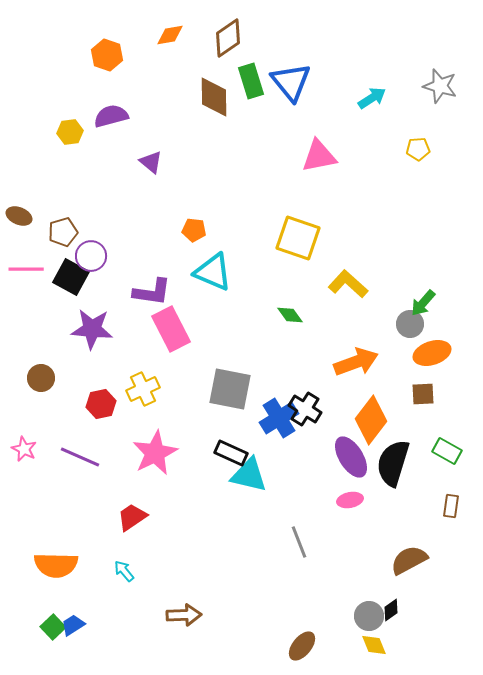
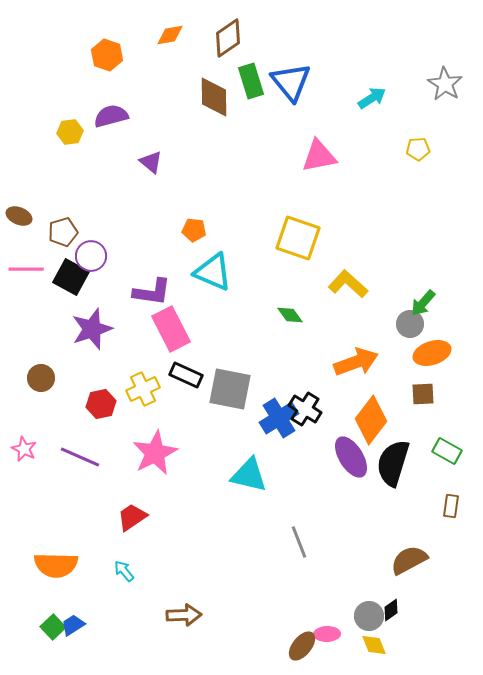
gray star at (440, 86): moved 5 px right, 2 px up; rotated 16 degrees clockwise
purple star at (92, 329): rotated 24 degrees counterclockwise
black rectangle at (231, 453): moved 45 px left, 78 px up
pink ellipse at (350, 500): moved 23 px left, 134 px down; rotated 10 degrees clockwise
